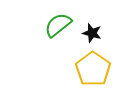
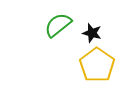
yellow pentagon: moved 4 px right, 4 px up
